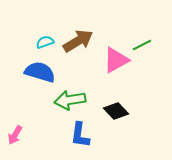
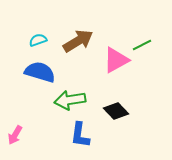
cyan semicircle: moved 7 px left, 2 px up
